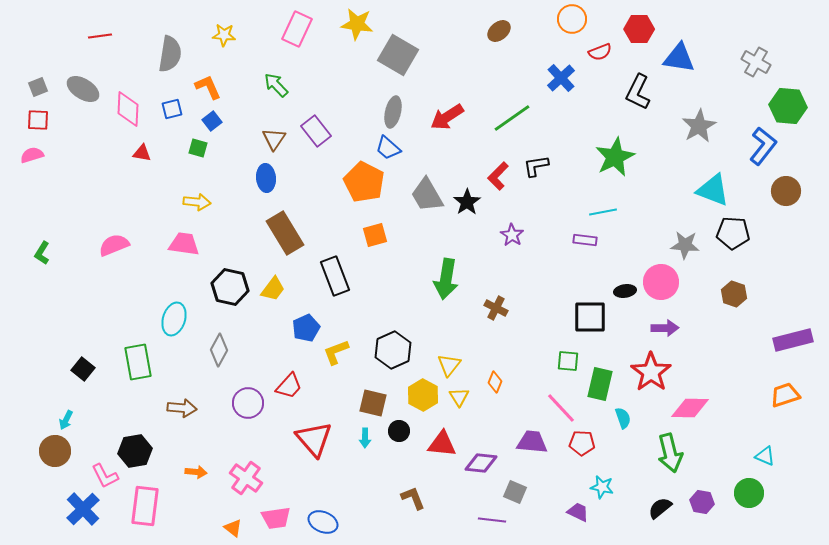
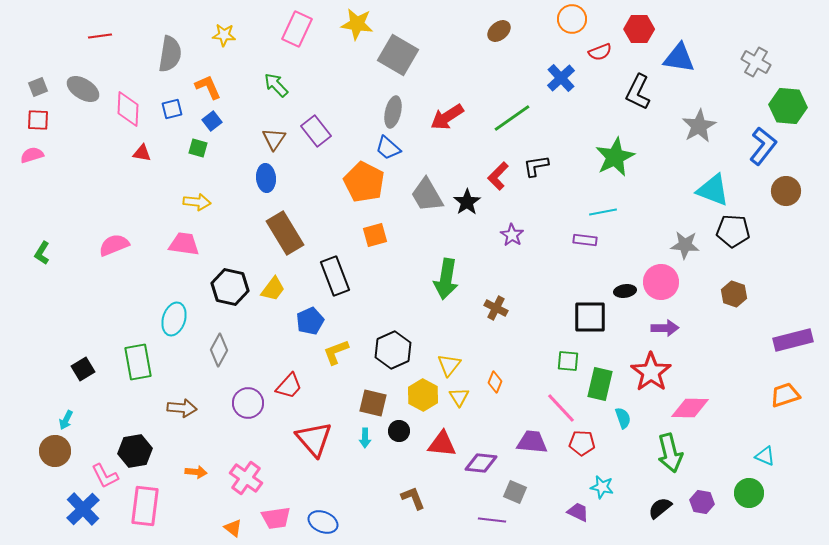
black pentagon at (733, 233): moved 2 px up
blue pentagon at (306, 328): moved 4 px right, 7 px up
black square at (83, 369): rotated 20 degrees clockwise
